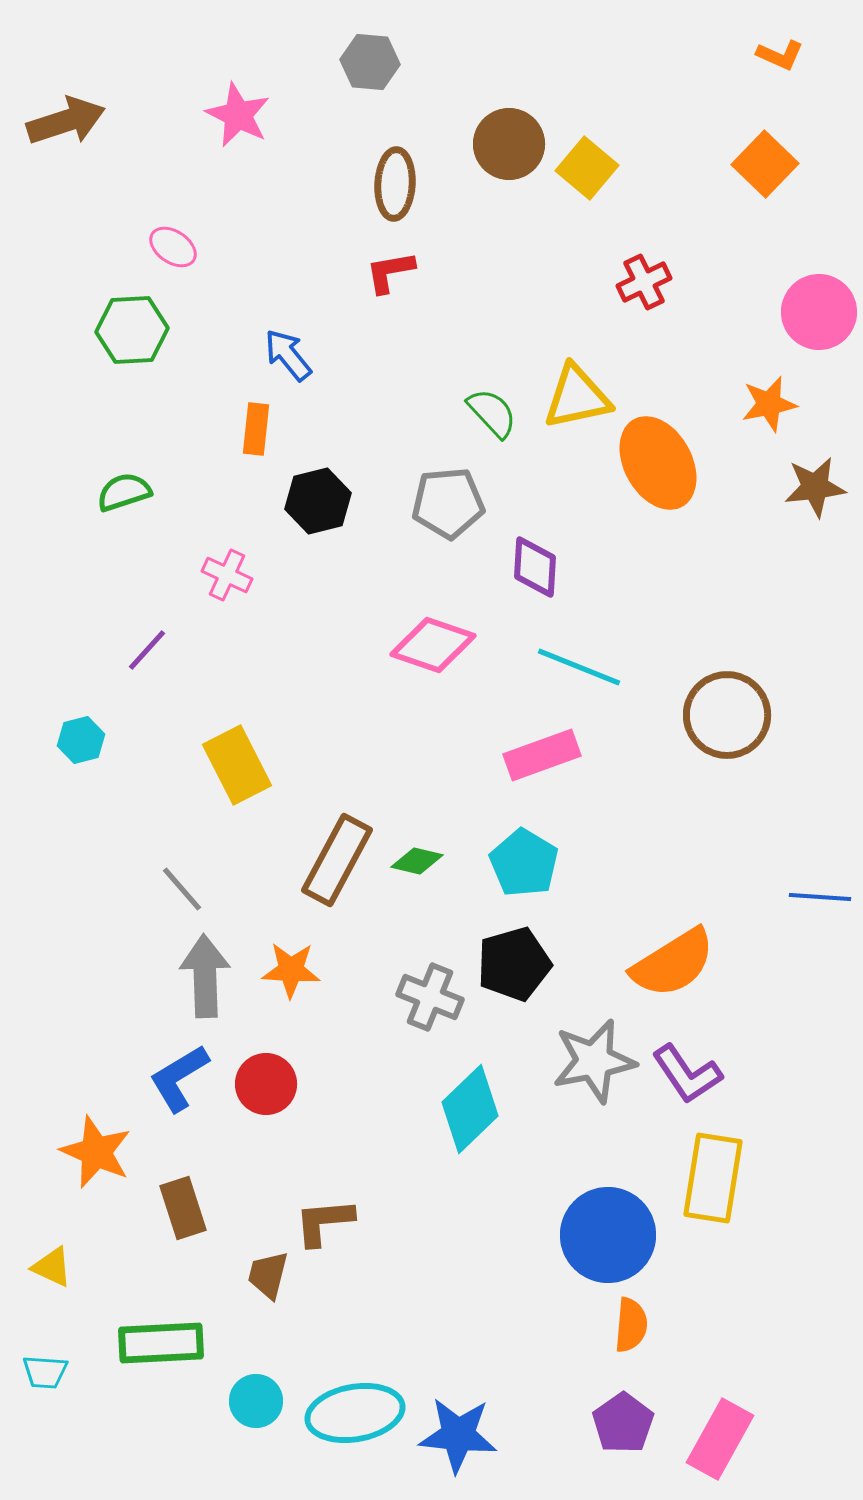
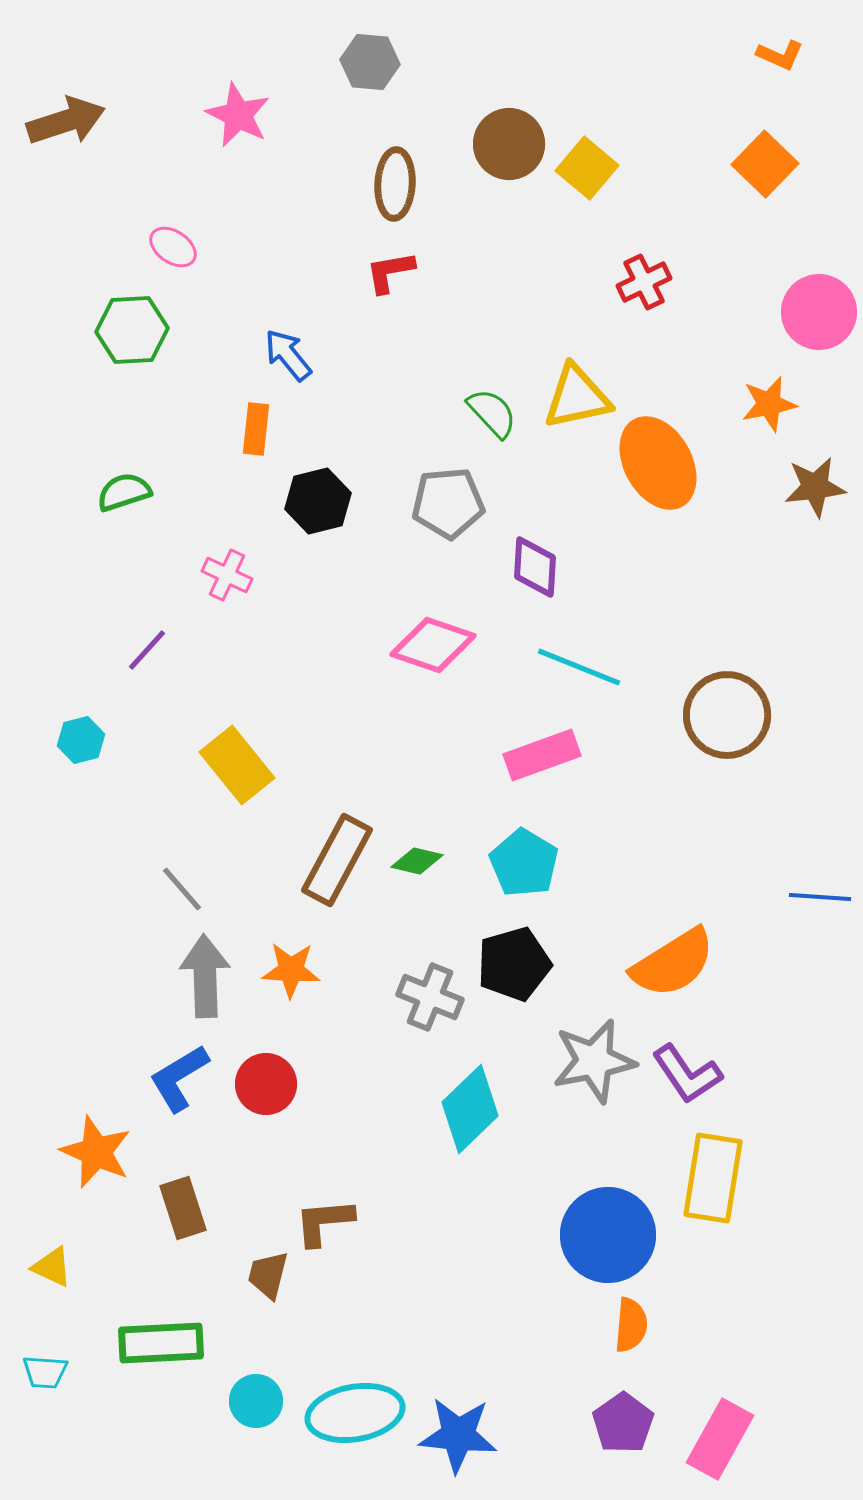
yellow rectangle at (237, 765): rotated 12 degrees counterclockwise
